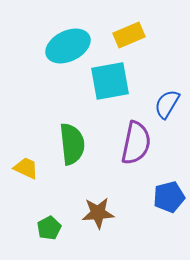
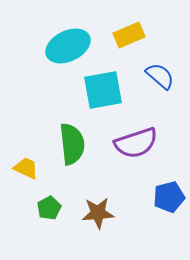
cyan square: moved 7 px left, 9 px down
blue semicircle: moved 7 px left, 28 px up; rotated 100 degrees clockwise
purple semicircle: rotated 60 degrees clockwise
green pentagon: moved 20 px up
